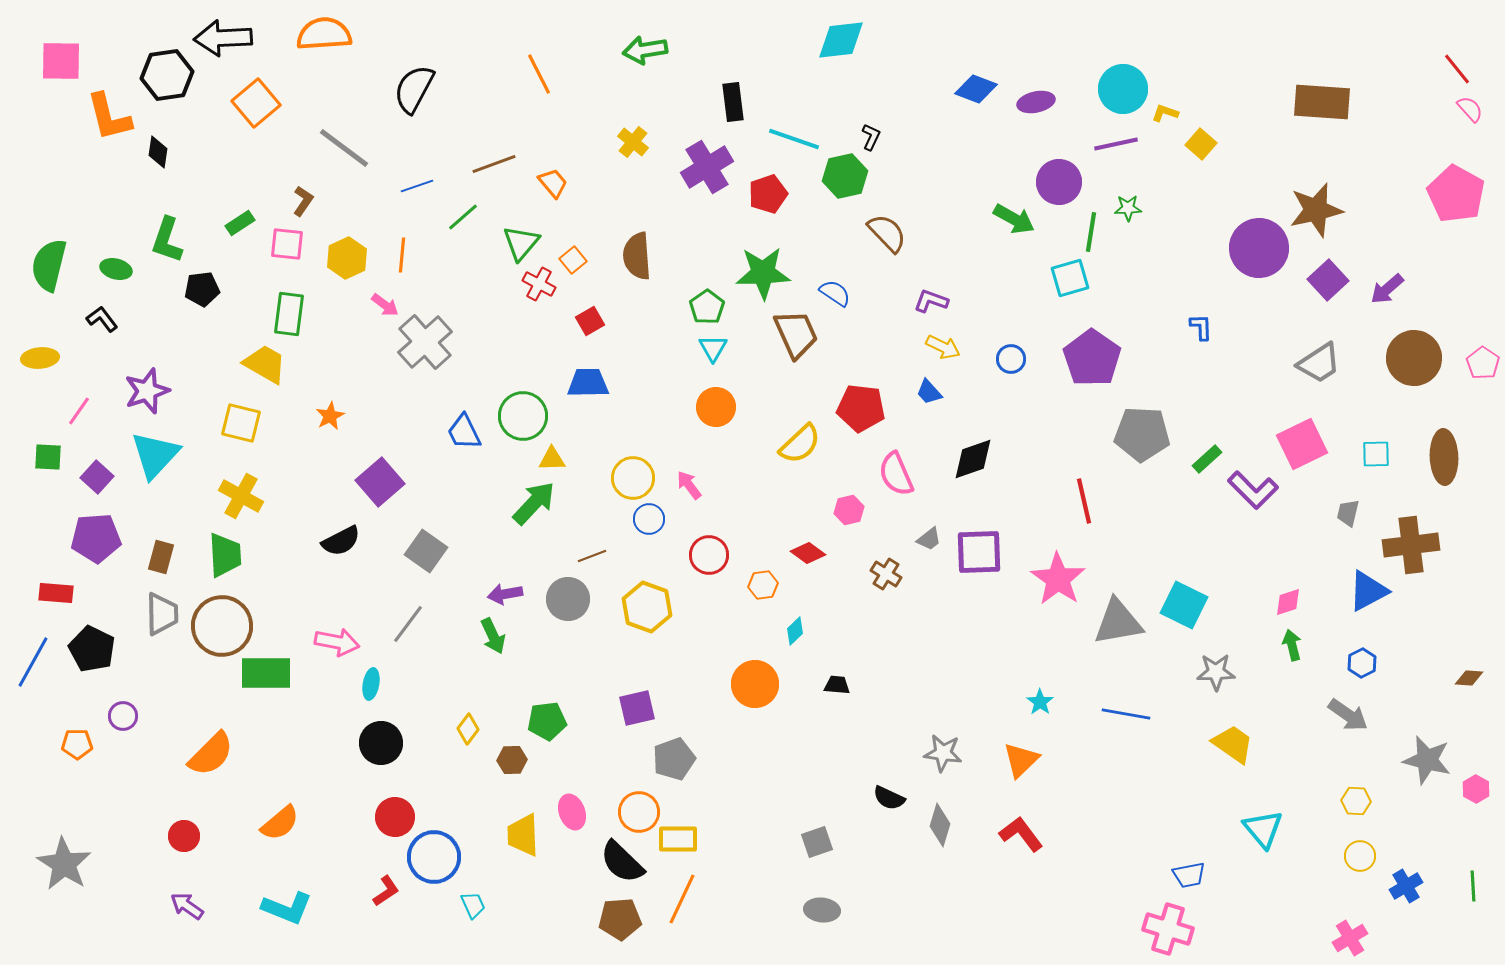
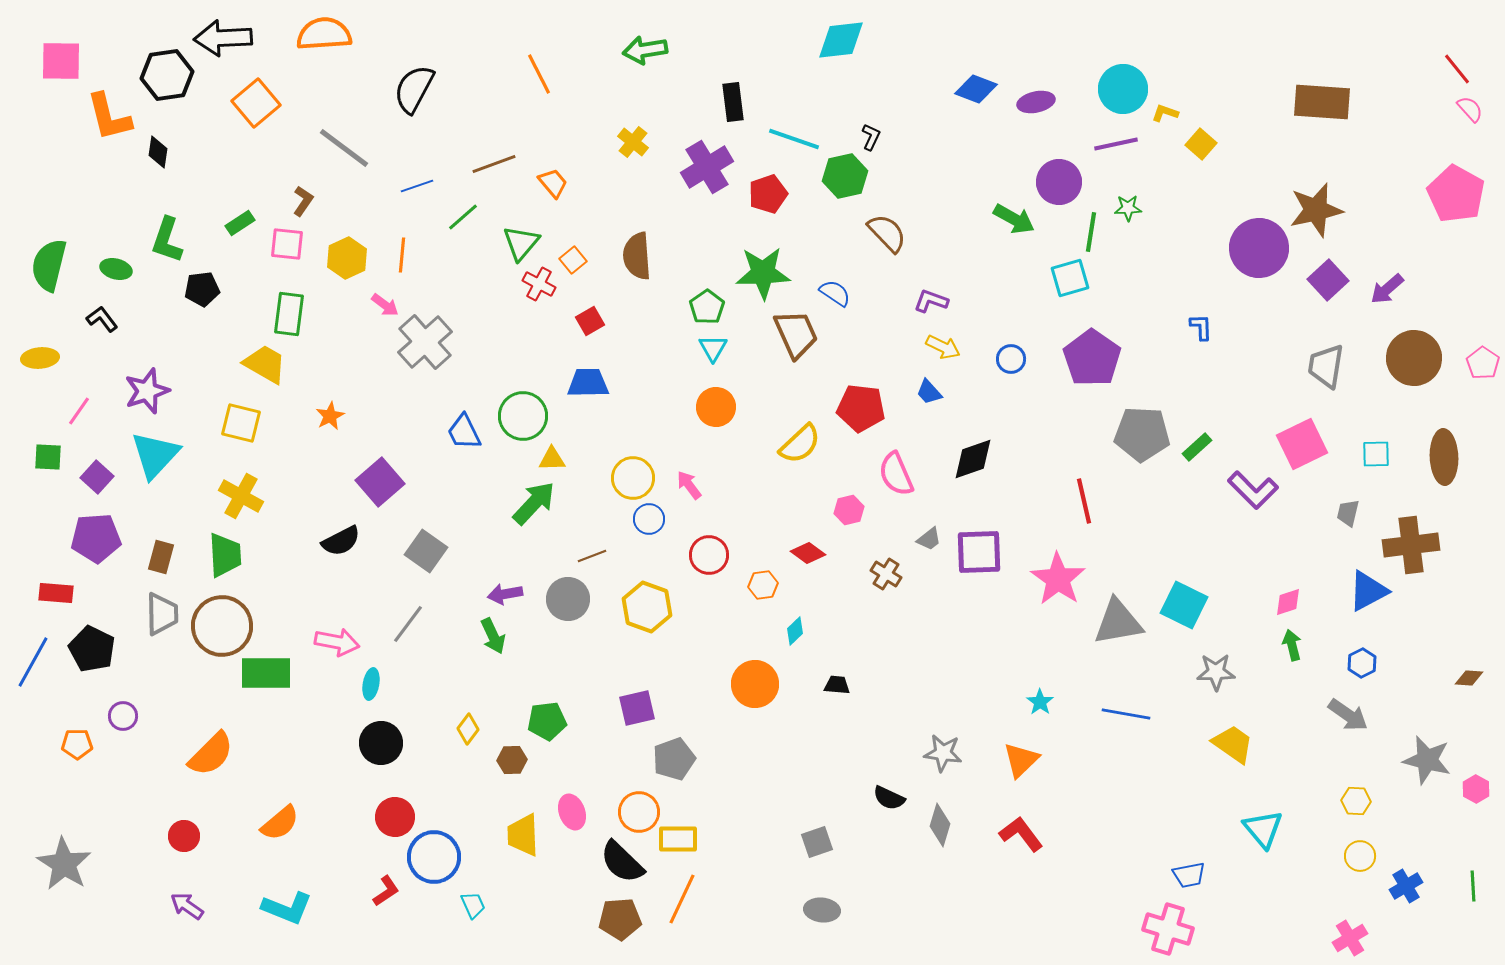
gray trapezoid at (1319, 363): moved 7 px right, 3 px down; rotated 132 degrees clockwise
green rectangle at (1207, 459): moved 10 px left, 12 px up
